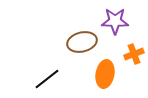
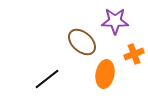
brown ellipse: rotated 56 degrees clockwise
